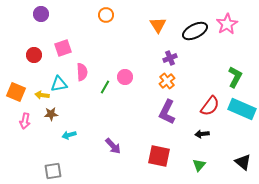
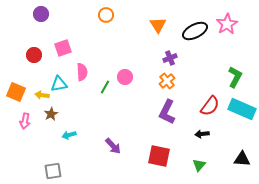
brown star: rotated 24 degrees counterclockwise
black triangle: moved 1 px left, 3 px up; rotated 36 degrees counterclockwise
